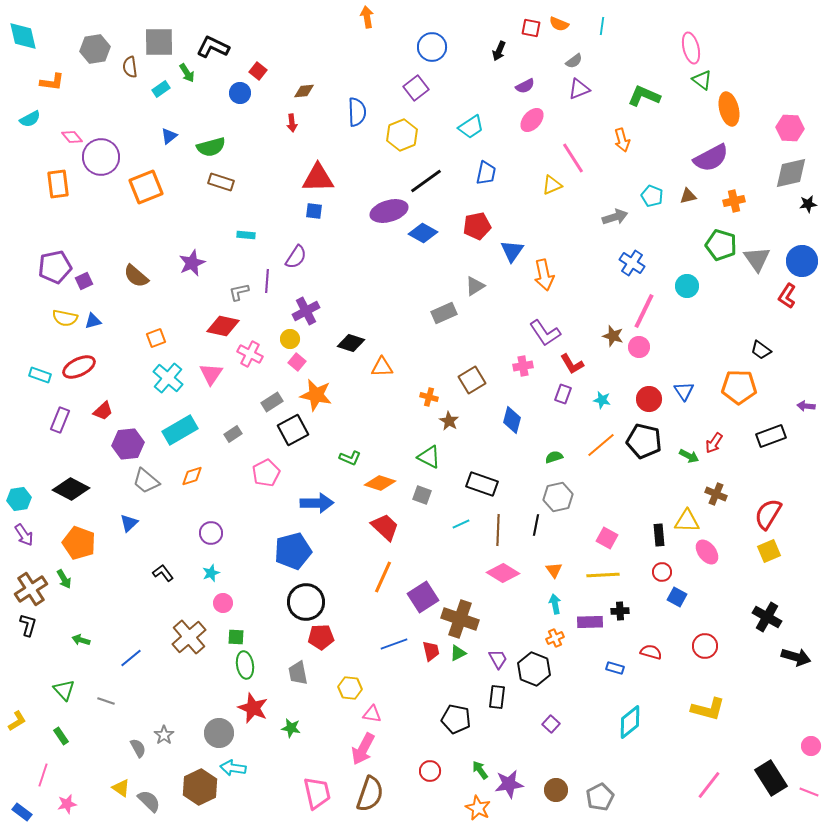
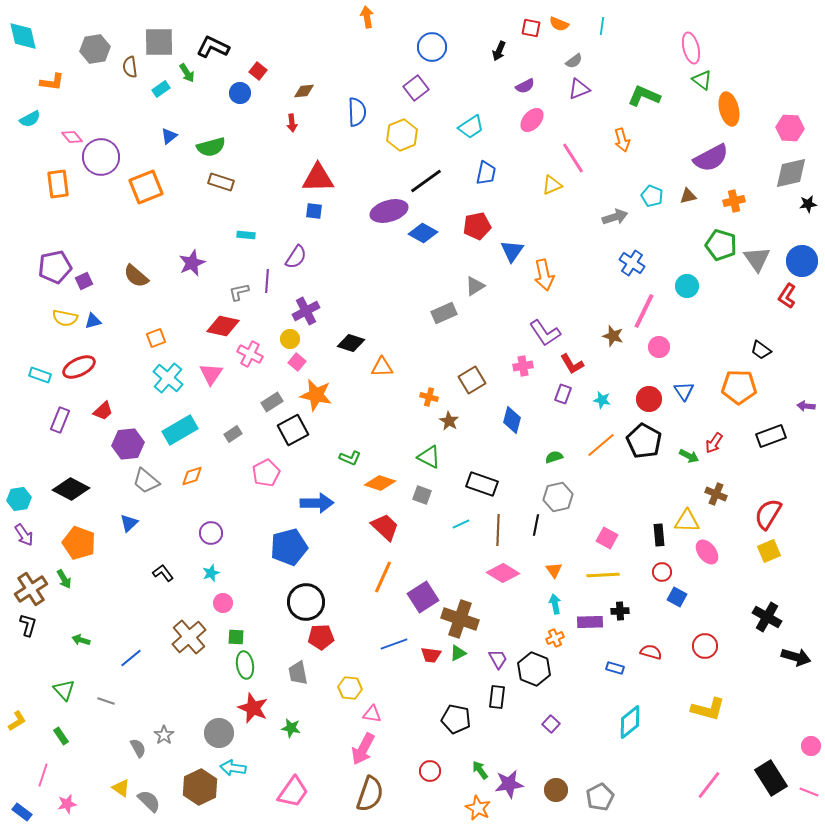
pink circle at (639, 347): moved 20 px right
black pentagon at (644, 441): rotated 16 degrees clockwise
blue pentagon at (293, 551): moved 4 px left, 4 px up
red trapezoid at (431, 651): moved 4 px down; rotated 110 degrees clockwise
pink trapezoid at (317, 793): moved 24 px left, 1 px up; rotated 48 degrees clockwise
